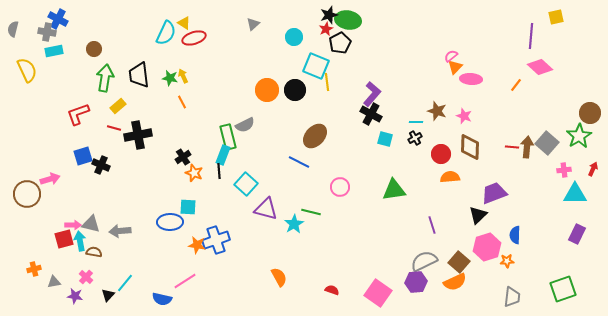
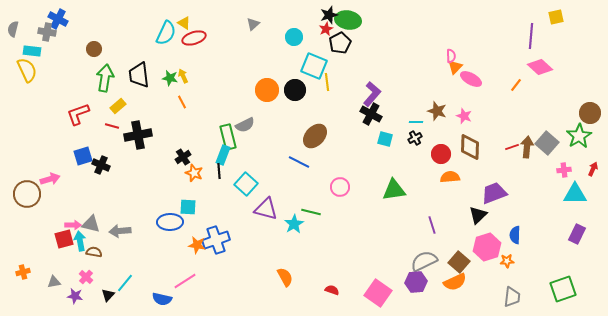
cyan rectangle at (54, 51): moved 22 px left; rotated 18 degrees clockwise
pink semicircle at (451, 56): rotated 128 degrees clockwise
cyan square at (316, 66): moved 2 px left
pink ellipse at (471, 79): rotated 25 degrees clockwise
red line at (114, 128): moved 2 px left, 2 px up
red line at (512, 147): rotated 24 degrees counterclockwise
orange cross at (34, 269): moved 11 px left, 3 px down
orange semicircle at (279, 277): moved 6 px right
